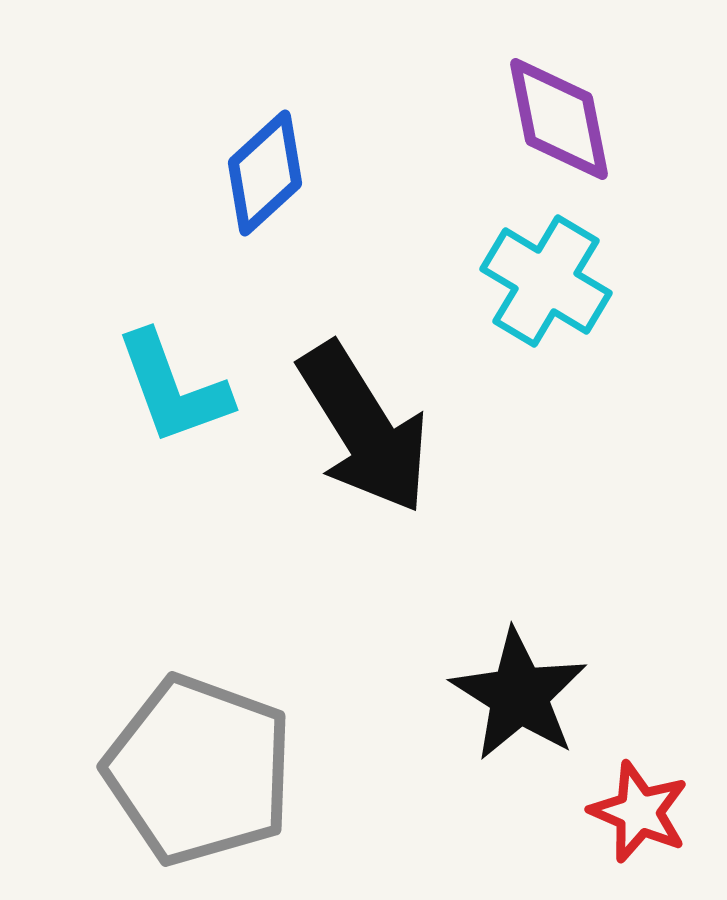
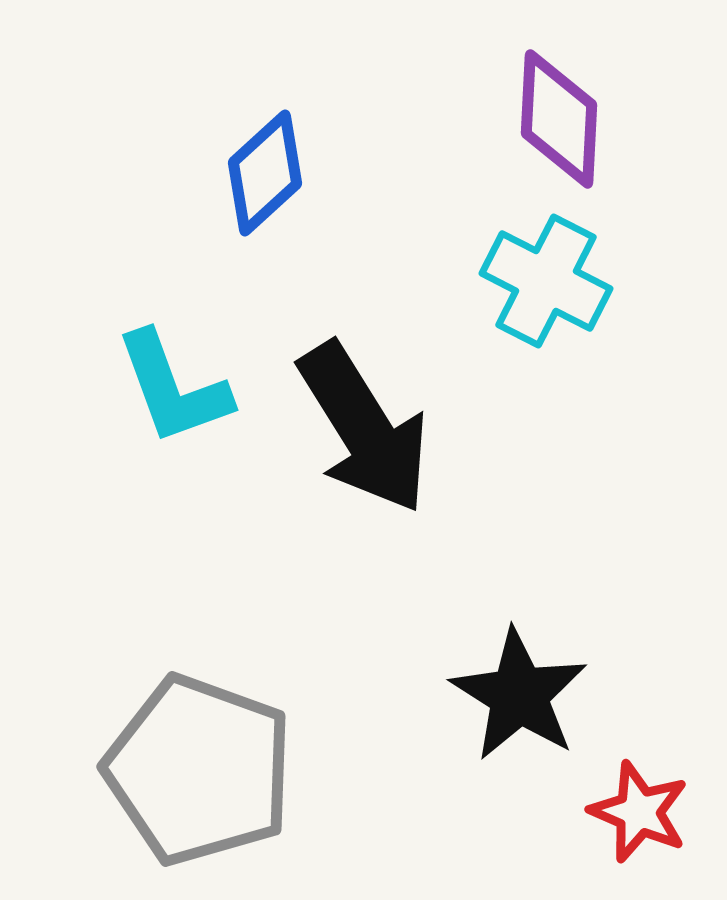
purple diamond: rotated 14 degrees clockwise
cyan cross: rotated 4 degrees counterclockwise
